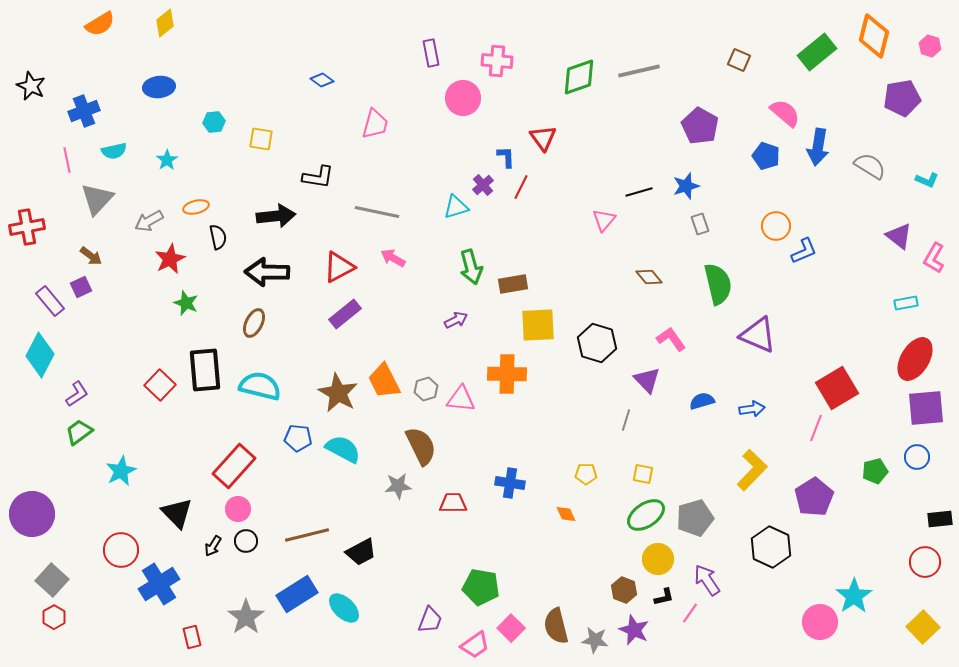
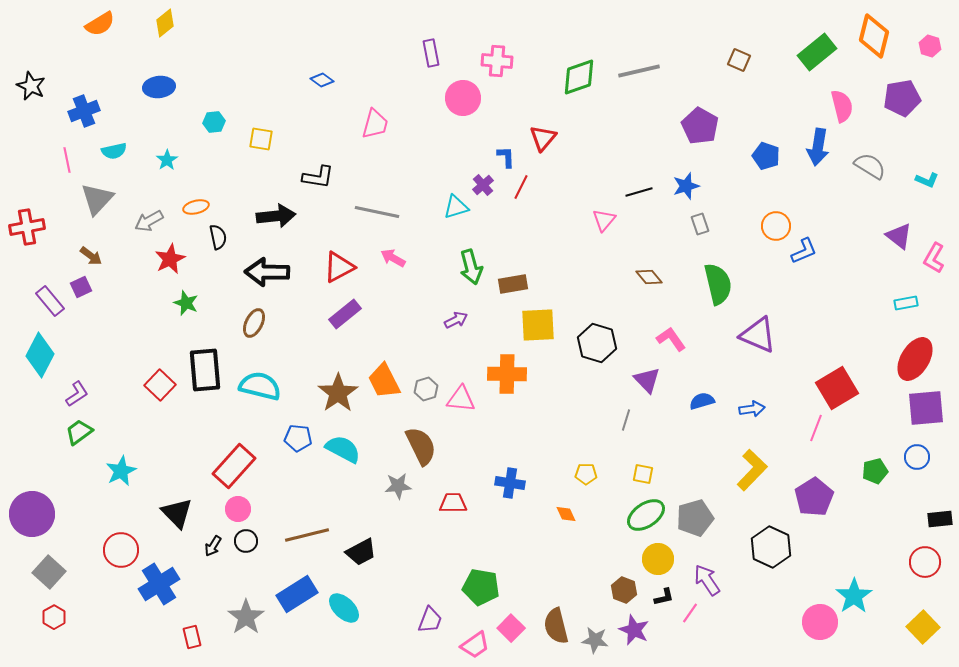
pink semicircle at (785, 113): moved 57 px right, 7 px up; rotated 36 degrees clockwise
red triangle at (543, 138): rotated 16 degrees clockwise
brown star at (338, 393): rotated 9 degrees clockwise
gray square at (52, 580): moved 3 px left, 8 px up
